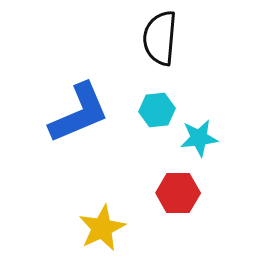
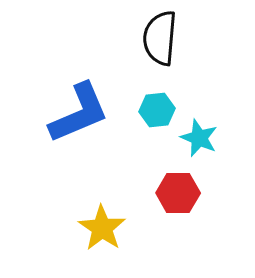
cyan star: rotated 30 degrees clockwise
yellow star: rotated 12 degrees counterclockwise
